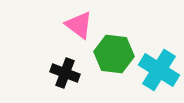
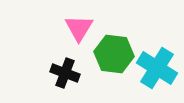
pink triangle: moved 3 px down; rotated 24 degrees clockwise
cyan cross: moved 2 px left, 2 px up
